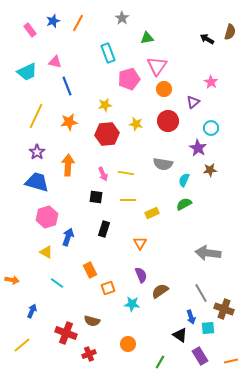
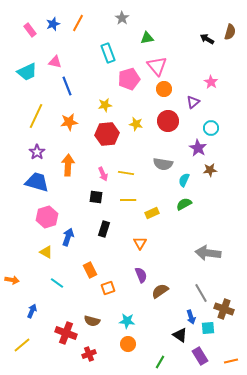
blue star at (53, 21): moved 3 px down
pink triangle at (157, 66): rotated 15 degrees counterclockwise
cyan star at (132, 304): moved 5 px left, 17 px down
